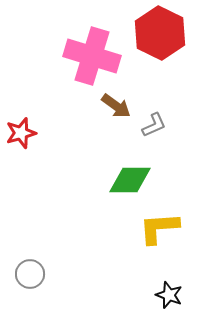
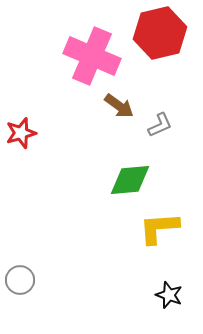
red hexagon: rotated 21 degrees clockwise
pink cross: rotated 6 degrees clockwise
brown arrow: moved 3 px right
gray L-shape: moved 6 px right
green diamond: rotated 6 degrees counterclockwise
gray circle: moved 10 px left, 6 px down
